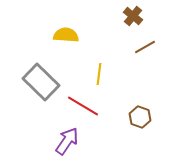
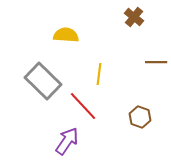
brown cross: moved 1 px right, 1 px down
brown line: moved 11 px right, 15 px down; rotated 30 degrees clockwise
gray rectangle: moved 2 px right, 1 px up
red line: rotated 16 degrees clockwise
